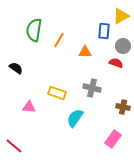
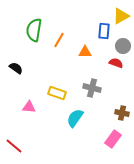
brown cross: moved 1 px left, 6 px down
